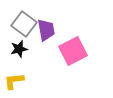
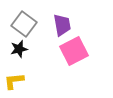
purple trapezoid: moved 16 px right, 5 px up
pink square: moved 1 px right
